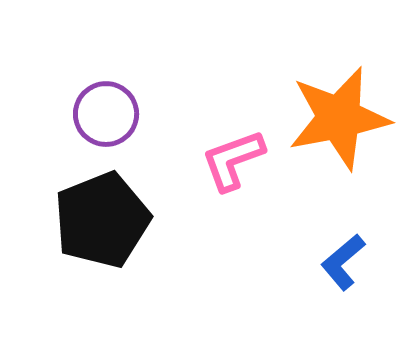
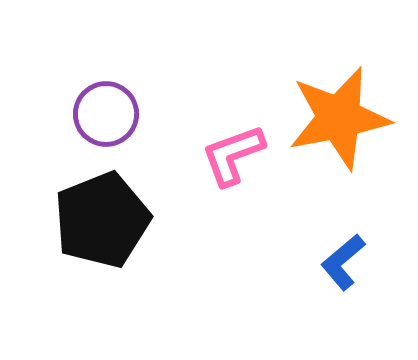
pink L-shape: moved 5 px up
